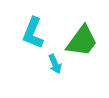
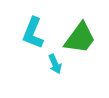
green trapezoid: moved 2 px left, 3 px up
